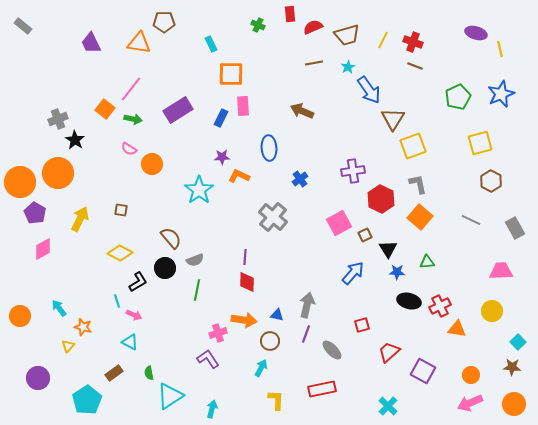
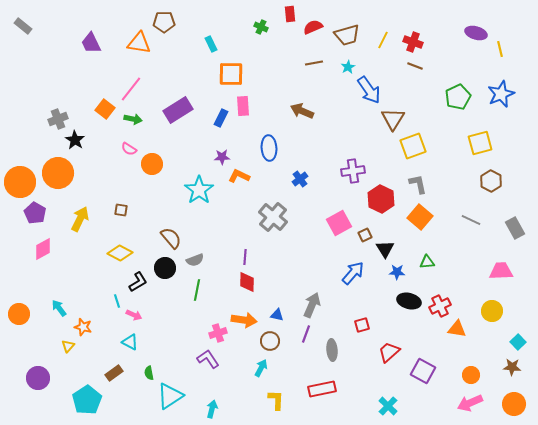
green cross at (258, 25): moved 3 px right, 2 px down
black triangle at (388, 249): moved 3 px left
gray arrow at (307, 305): moved 5 px right; rotated 10 degrees clockwise
orange circle at (20, 316): moved 1 px left, 2 px up
gray ellipse at (332, 350): rotated 40 degrees clockwise
